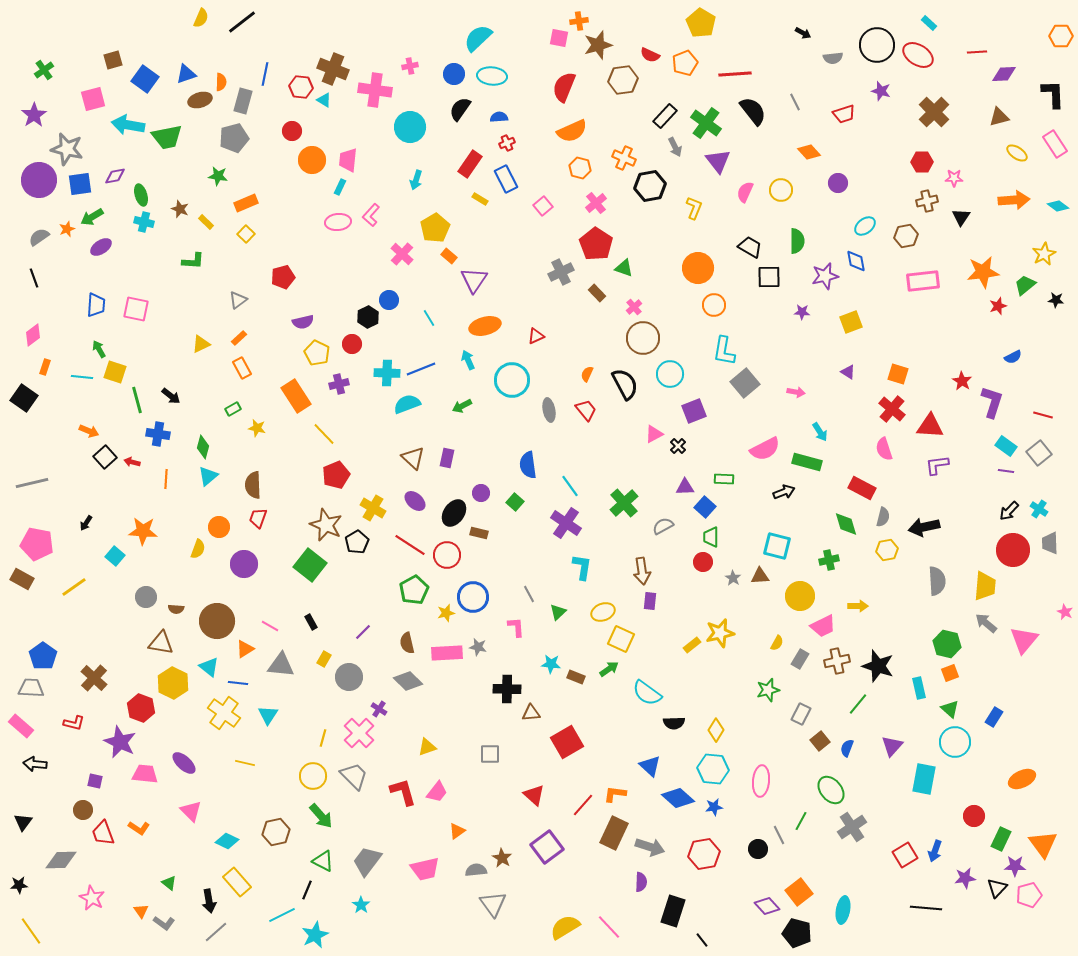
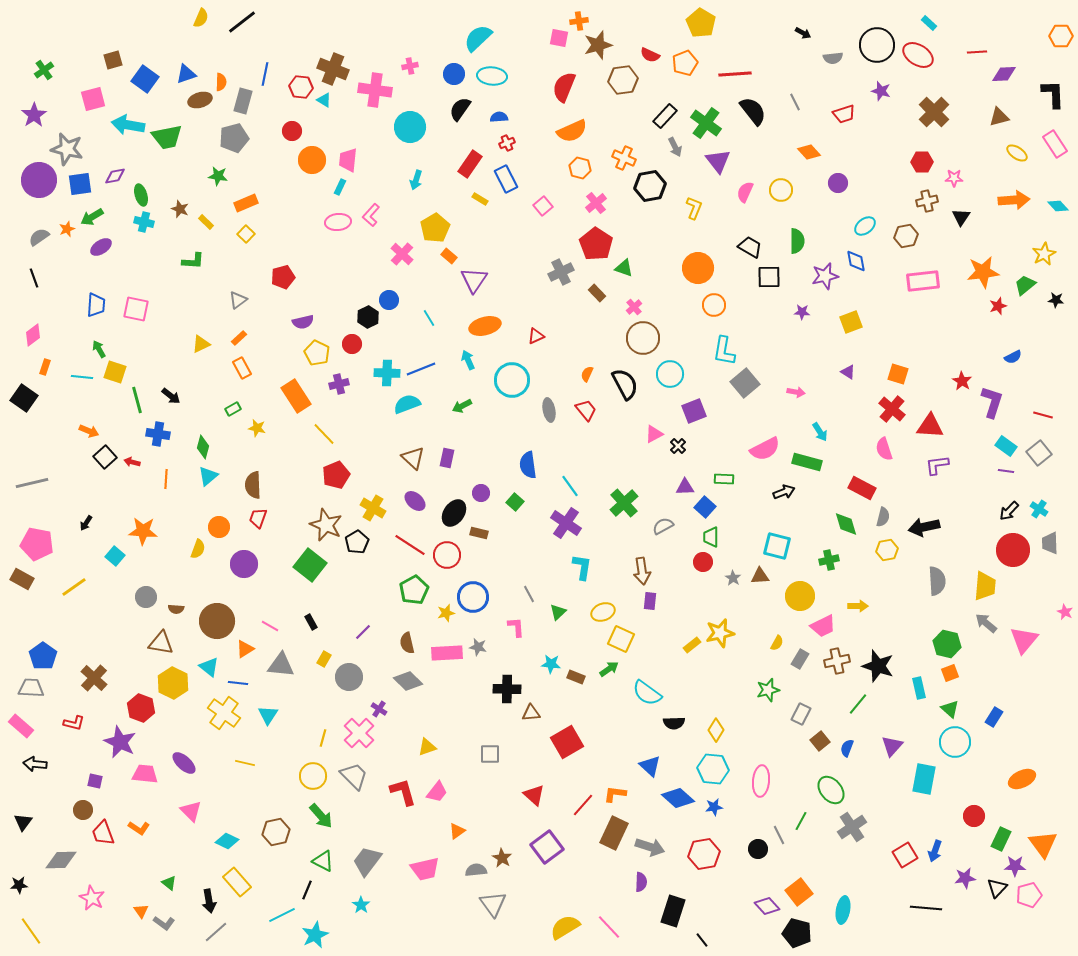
cyan diamond at (1058, 206): rotated 10 degrees clockwise
